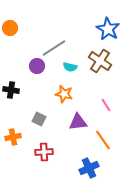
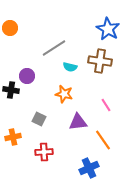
brown cross: rotated 25 degrees counterclockwise
purple circle: moved 10 px left, 10 px down
